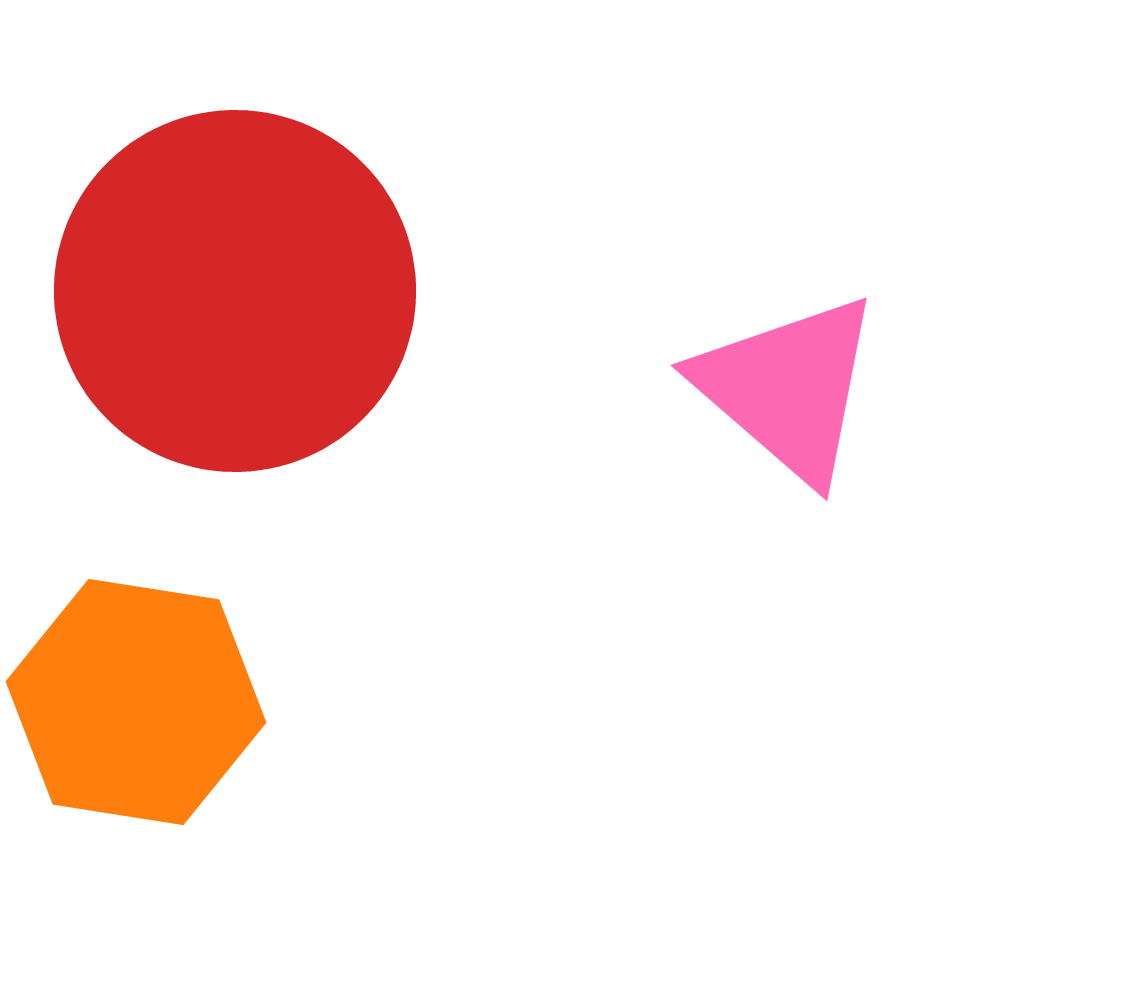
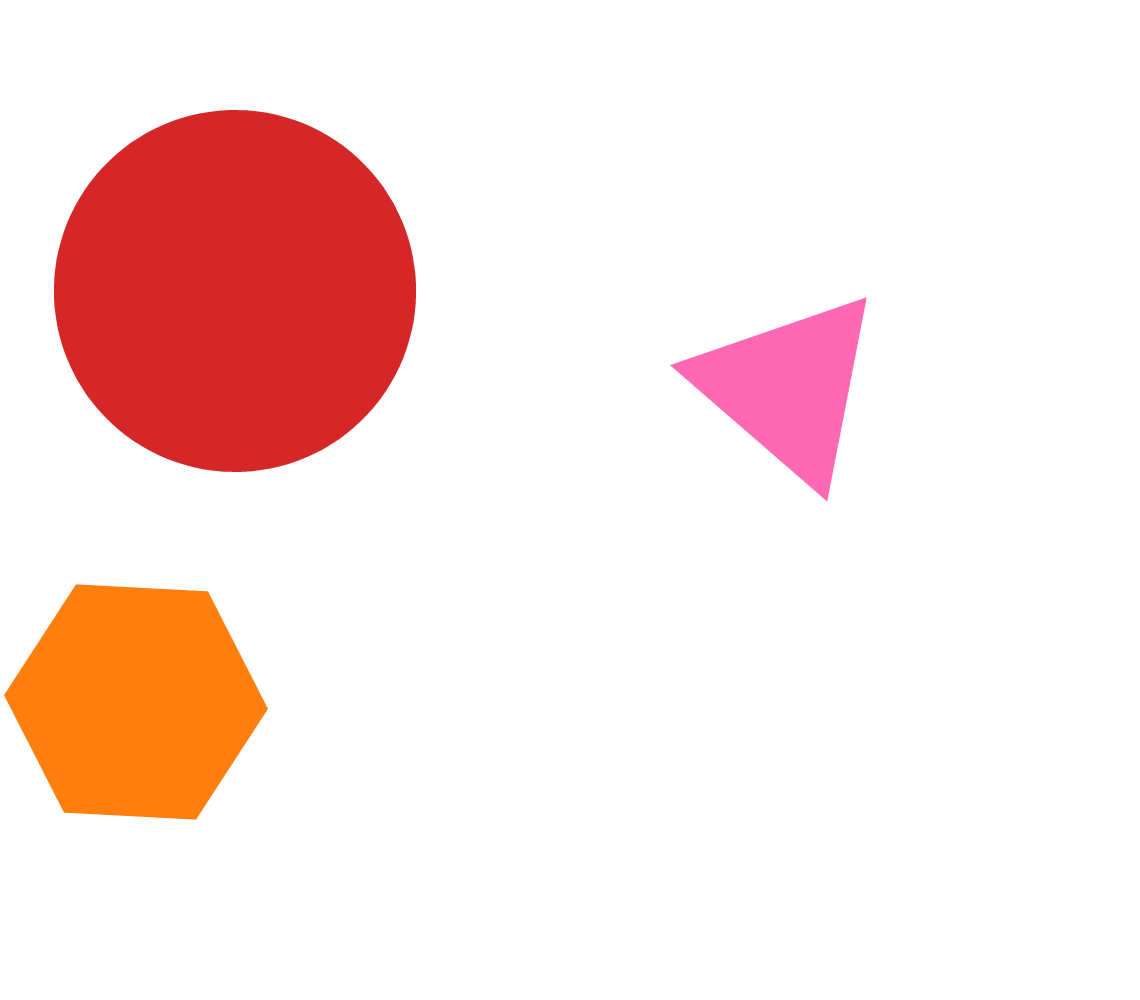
orange hexagon: rotated 6 degrees counterclockwise
